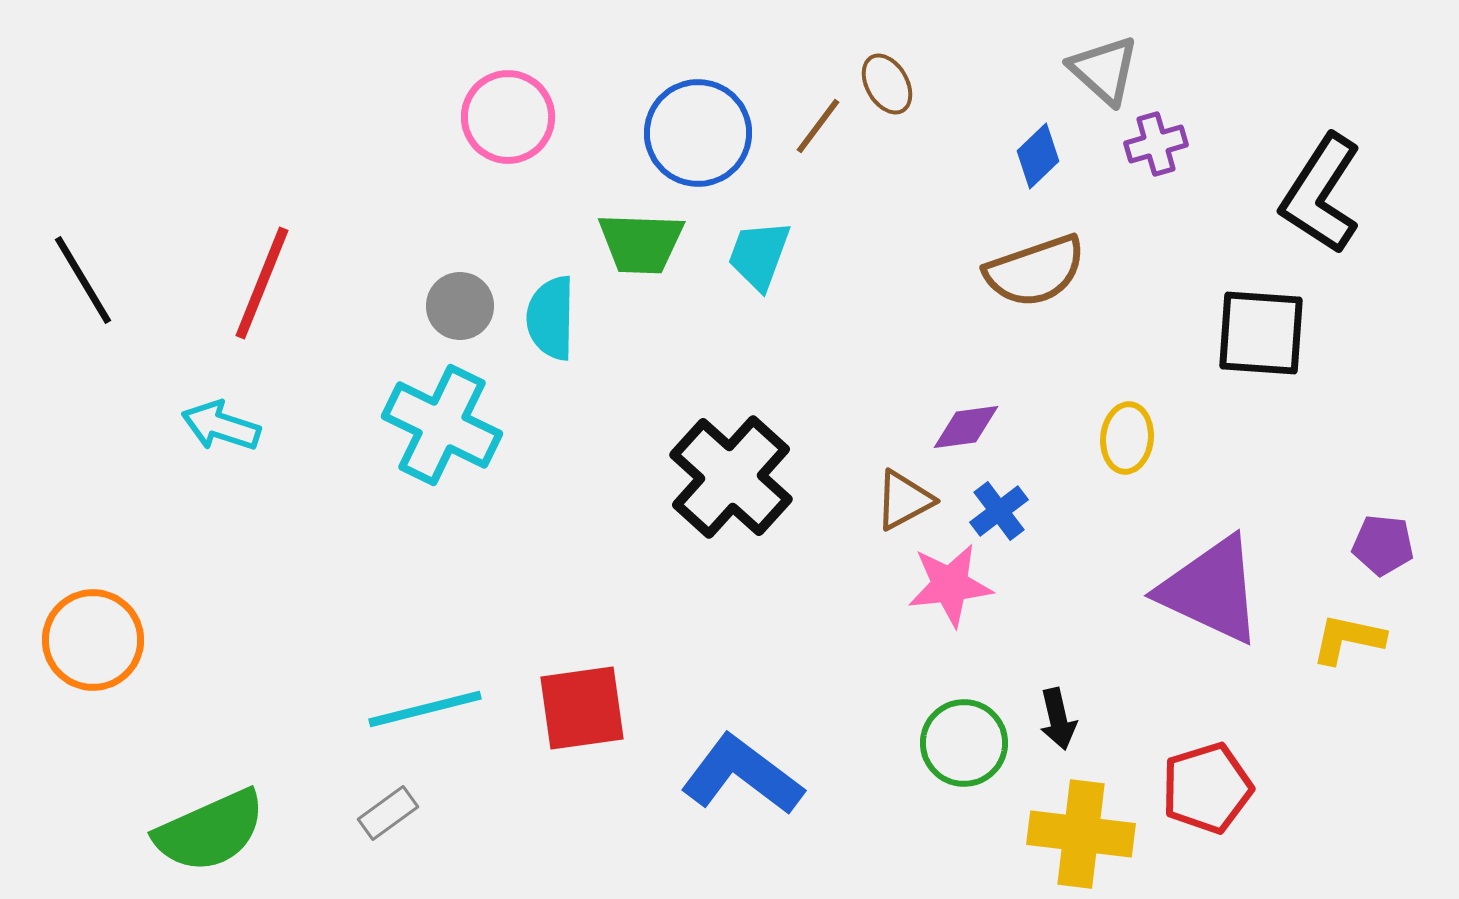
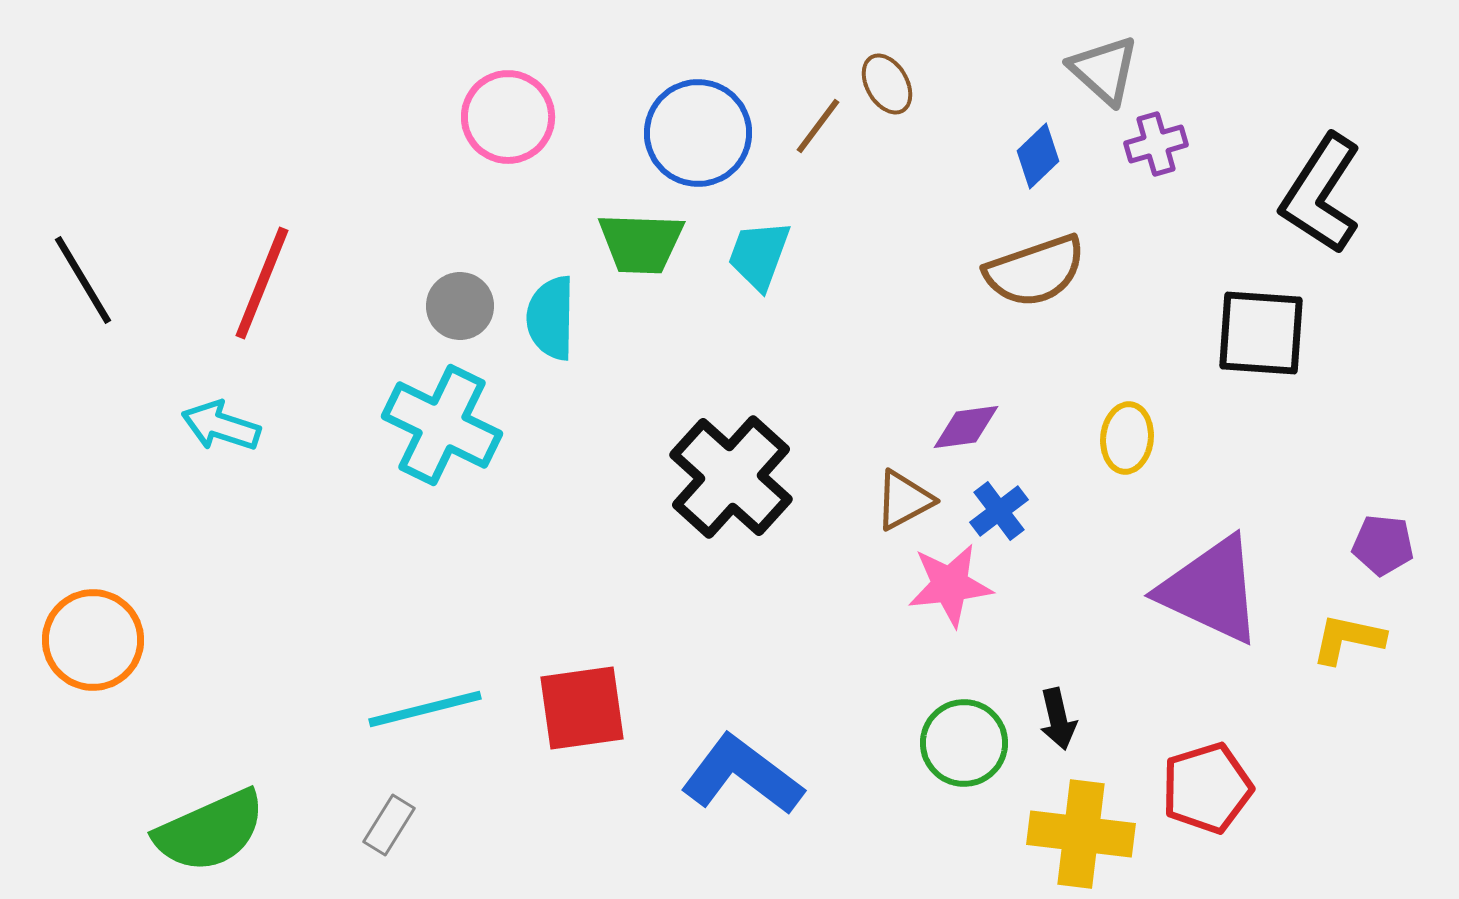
gray rectangle: moved 1 px right, 12 px down; rotated 22 degrees counterclockwise
